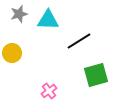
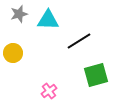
yellow circle: moved 1 px right
